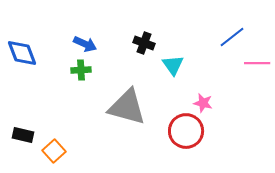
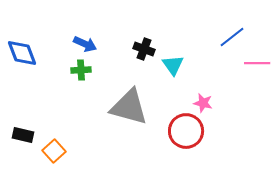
black cross: moved 6 px down
gray triangle: moved 2 px right
